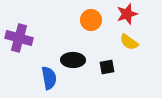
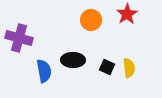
red star: rotated 15 degrees counterclockwise
yellow semicircle: moved 26 px down; rotated 132 degrees counterclockwise
black square: rotated 35 degrees clockwise
blue semicircle: moved 5 px left, 7 px up
